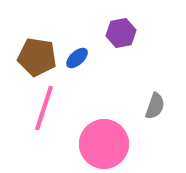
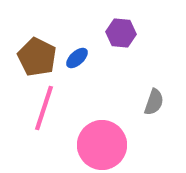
purple hexagon: rotated 16 degrees clockwise
brown pentagon: rotated 18 degrees clockwise
gray semicircle: moved 1 px left, 4 px up
pink circle: moved 2 px left, 1 px down
